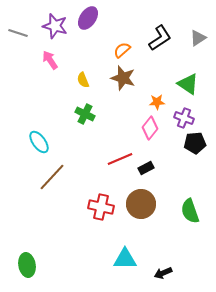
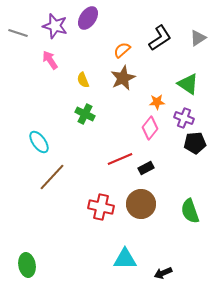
brown star: rotated 30 degrees clockwise
